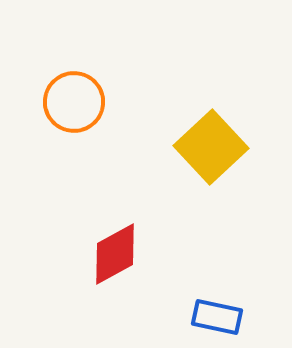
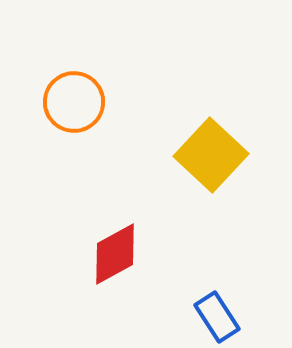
yellow square: moved 8 px down; rotated 4 degrees counterclockwise
blue rectangle: rotated 45 degrees clockwise
